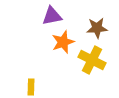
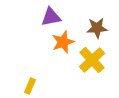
purple triangle: moved 1 px left, 1 px down
yellow cross: rotated 20 degrees clockwise
yellow rectangle: moved 1 px left, 1 px up; rotated 21 degrees clockwise
